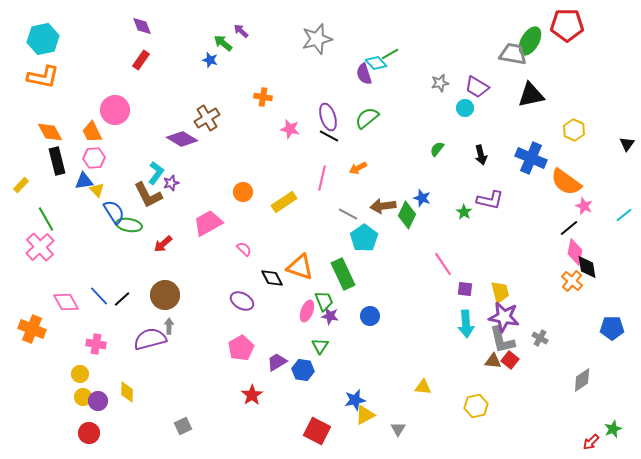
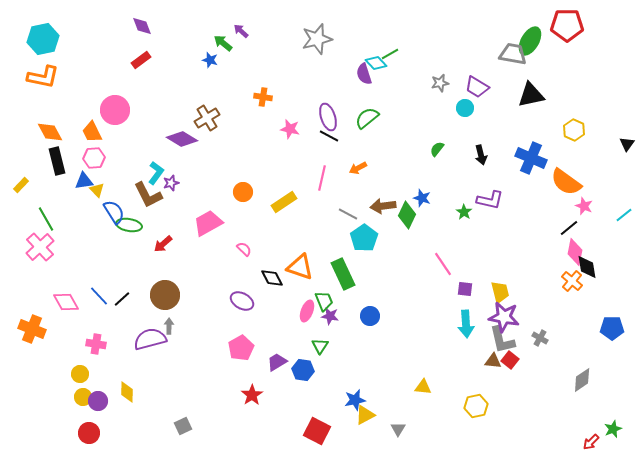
red rectangle at (141, 60): rotated 18 degrees clockwise
